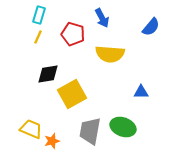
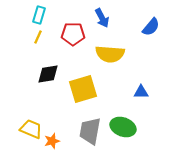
red pentagon: rotated 15 degrees counterclockwise
yellow square: moved 11 px right, 5 px up; rotated 12 degrees clockwise
